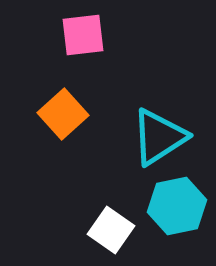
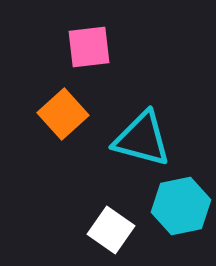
pink square: moved 6 px right, 12 px down
cyan triangle: moved 17 px left, 2 px down; rotated 48 degrees clockwise
cyan hexagon: moved 4 px right
